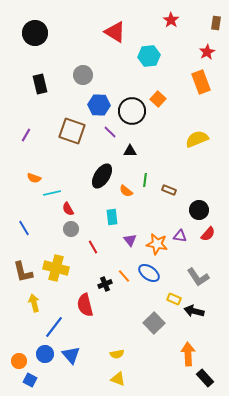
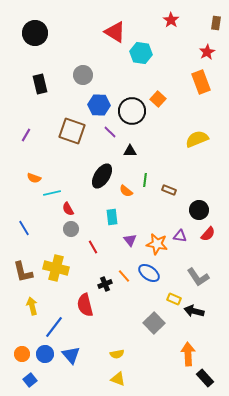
cyan hexagon at (149, 56): moved 8 px left, 3 px up; rotated 15 degrees clockwise
yellow arrow at (34, 303): moved 2 px left, 3 px down
orange circle at (19, 361): moved 3 px right, 7 px up
blue square at (30, 380): rotated 24 degrees clockwise
